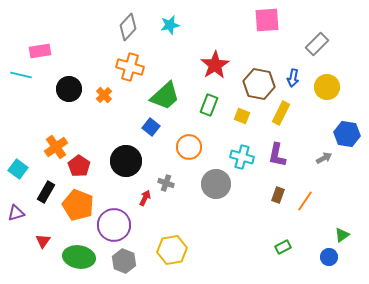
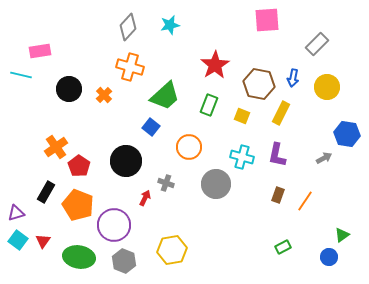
cyan square at (18, 169): moved 71 px down
